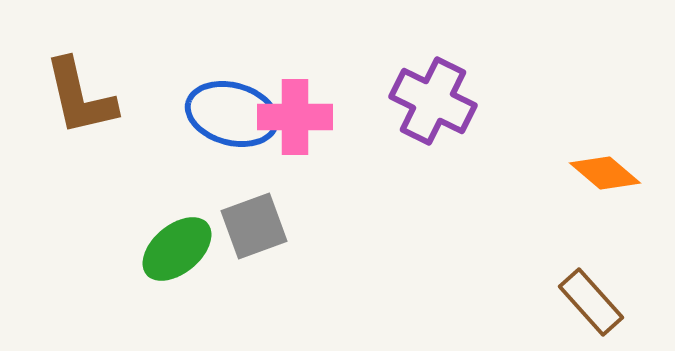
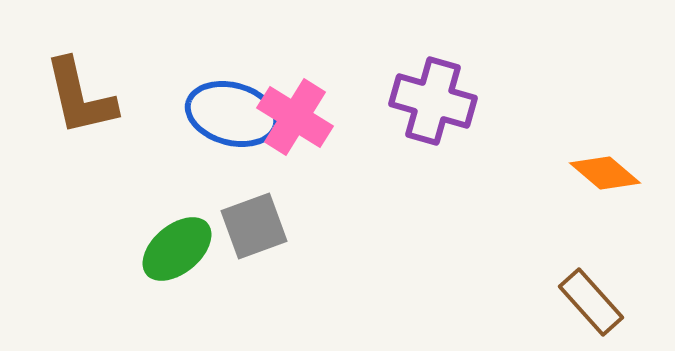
purple cross: rotated 10 degrees counterclockwise
pink cross: rotated 32 degrees clockwise
